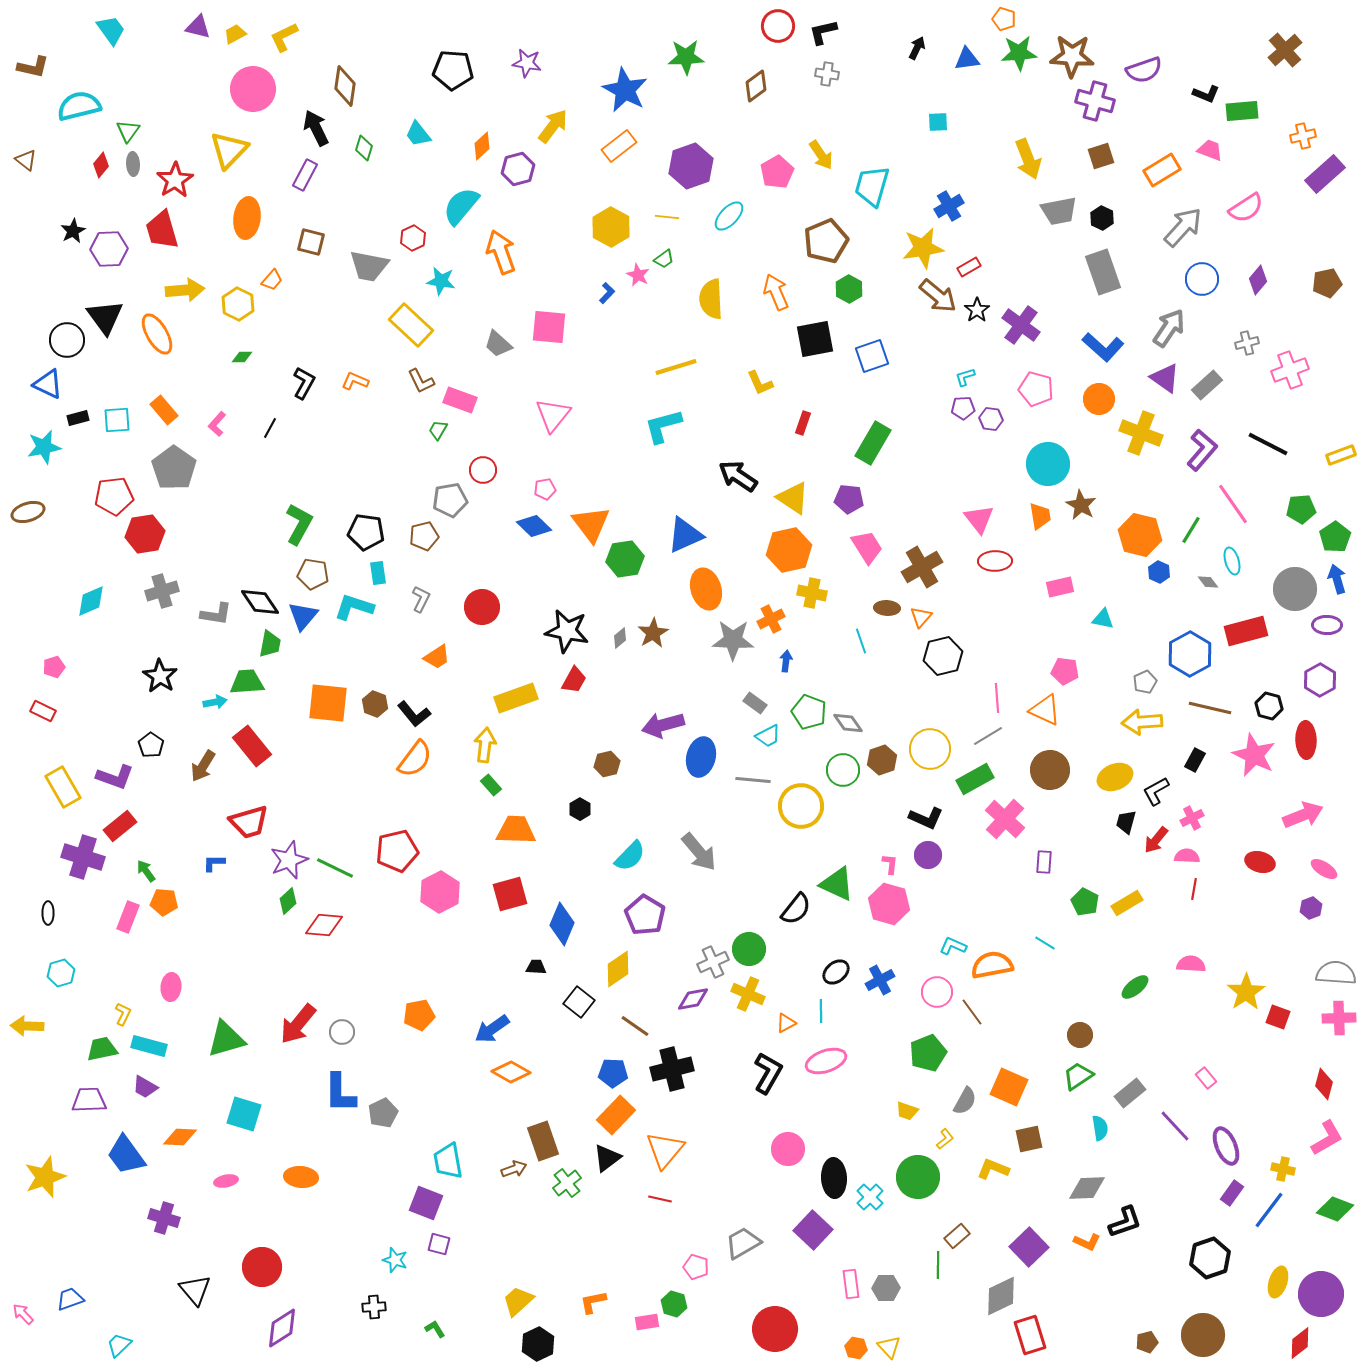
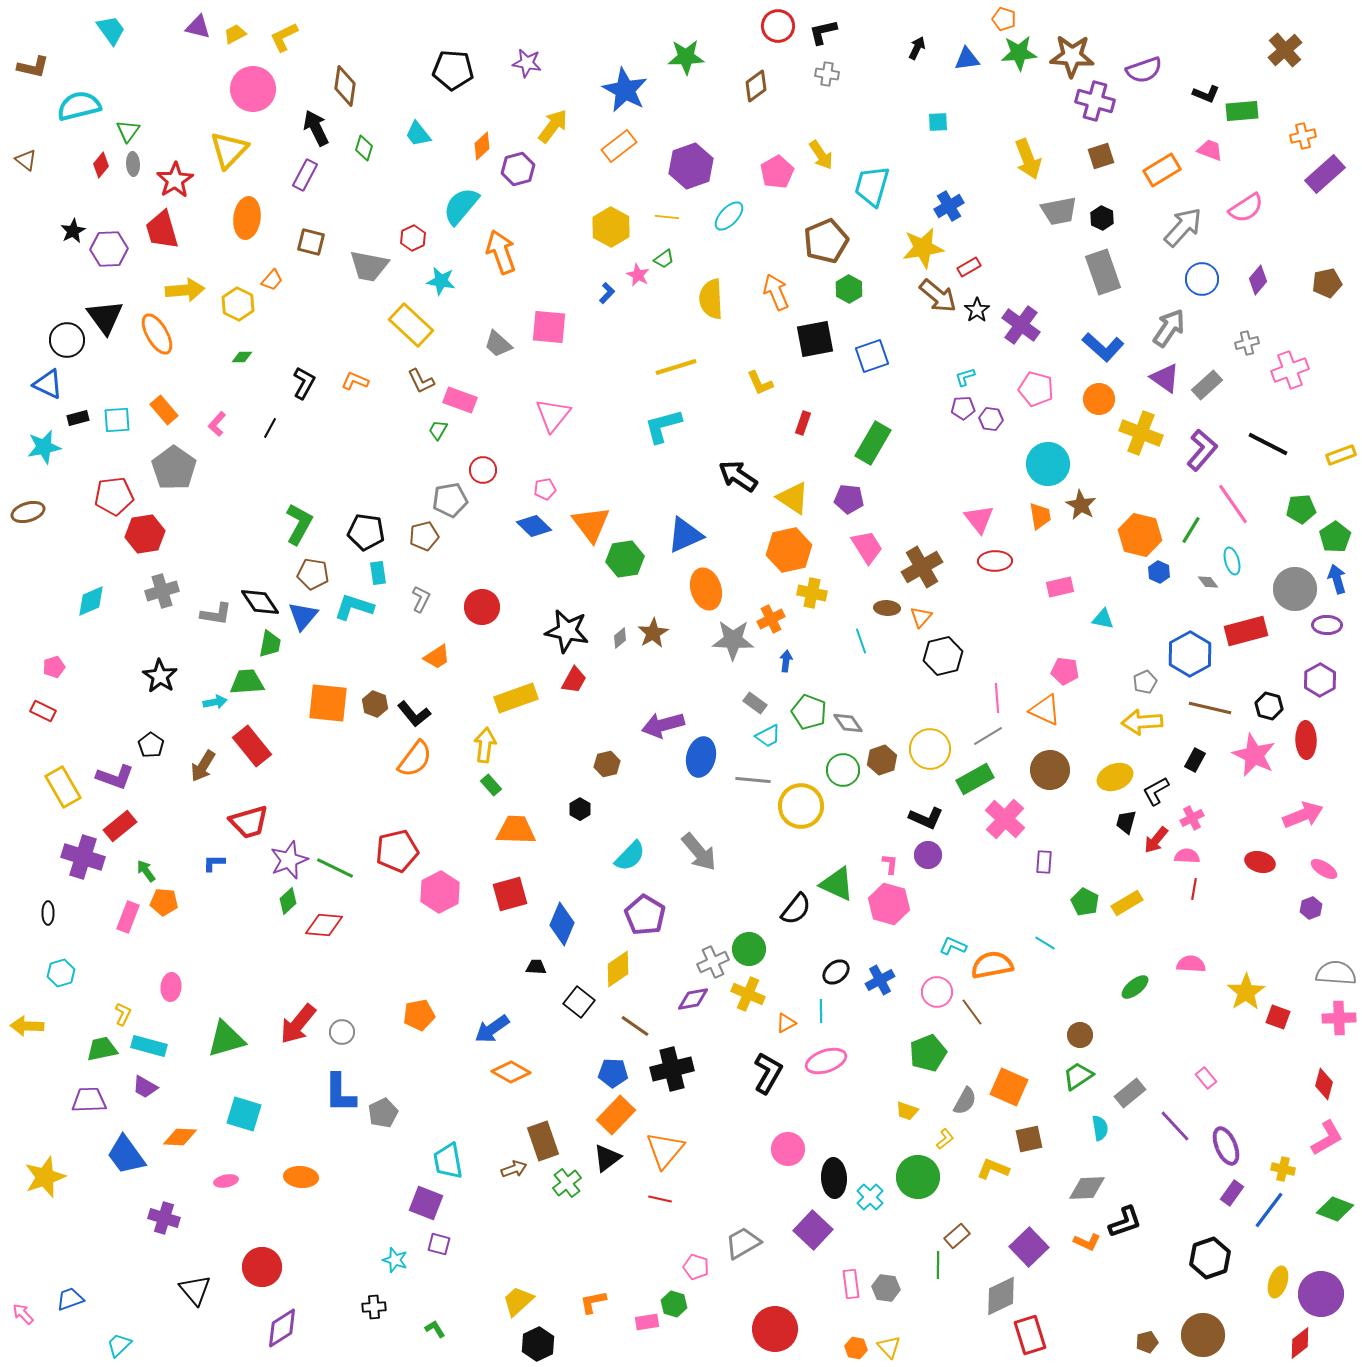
gray hexagon at (886, 1288): rotated 8 degrees clockwise
